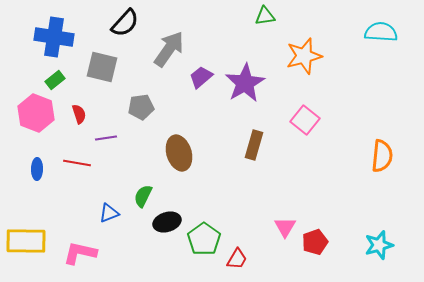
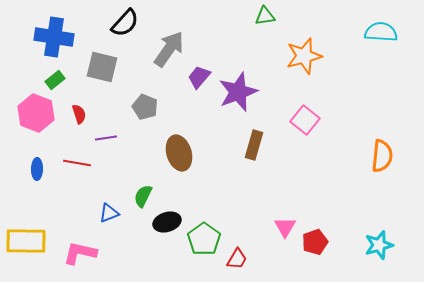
purple trapezoid: moved 2 px left; rotated 10 degrees counterclockwise
purple star: moved 7 px left, 9 px down; rotated 9 degrees clockwise
gray pentagon: moved 4 px right; rotated 30 degrees clockwise
